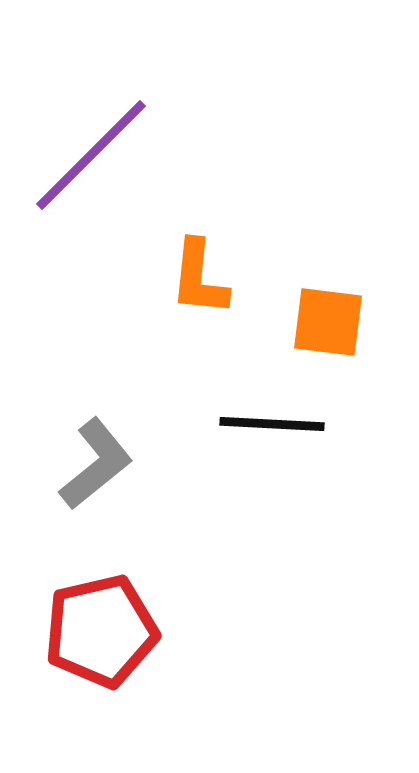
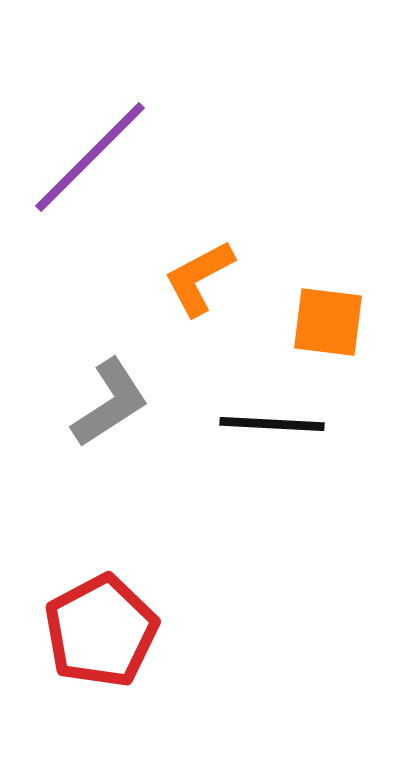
purple line: moved 1 px left, 2 px down
orange L-shape: rotated 56 degrees clockwise
gray L-shape: moved 14 px right, 61 px up; rotated 6 degrees clockwise
red pentagon: rotated 15 degrees counterclockwise
